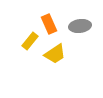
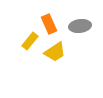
yellow trapezoid: moved 2 px up
